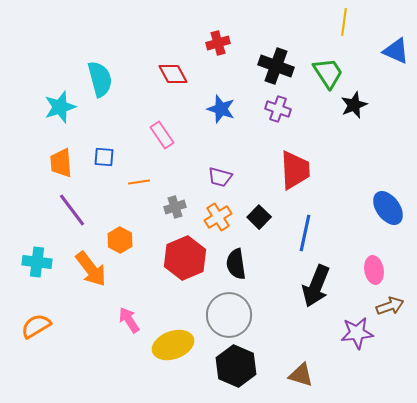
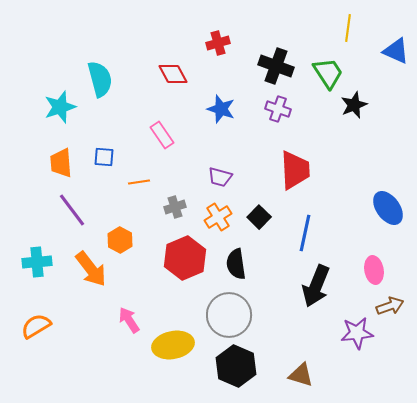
yellow line: moved 4 px right, 6 px down
cyan cross: rotated 12 degrees counterclockwise
yellow ellipse: rotated 9 degrees clockwise
